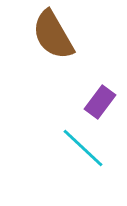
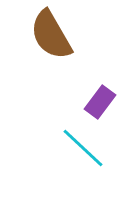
brown semicircle: moved 2 px left
